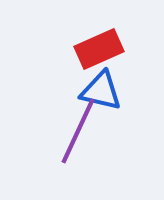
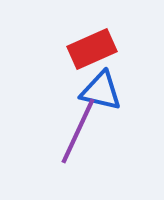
red rectangle: moved 7 px left
